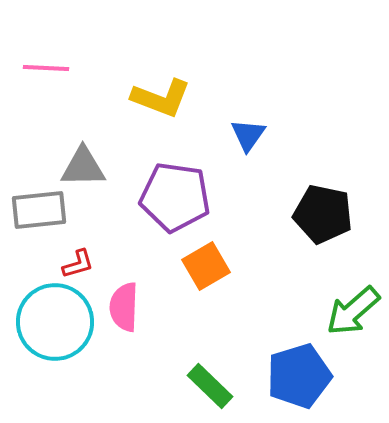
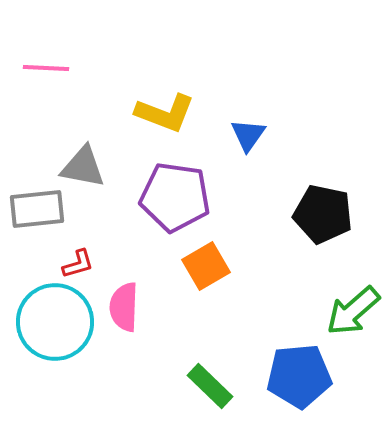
yellow L-shape: moved 4 px right, 15 px down
gray triangle: rotated 12 degrees clockwise
gray rectangle: moved 2 px left, 1 px up
blue pentagon: rotated 12 degrees clockwise
